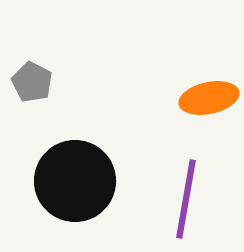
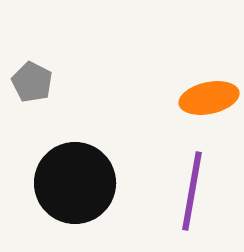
black circle: moved 2 px down
purple line: moved 6 px right, 8 px up
